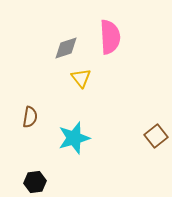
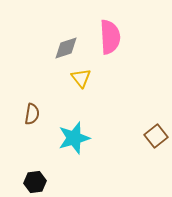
brown semicircle: moved 2 px right, 3 px up
